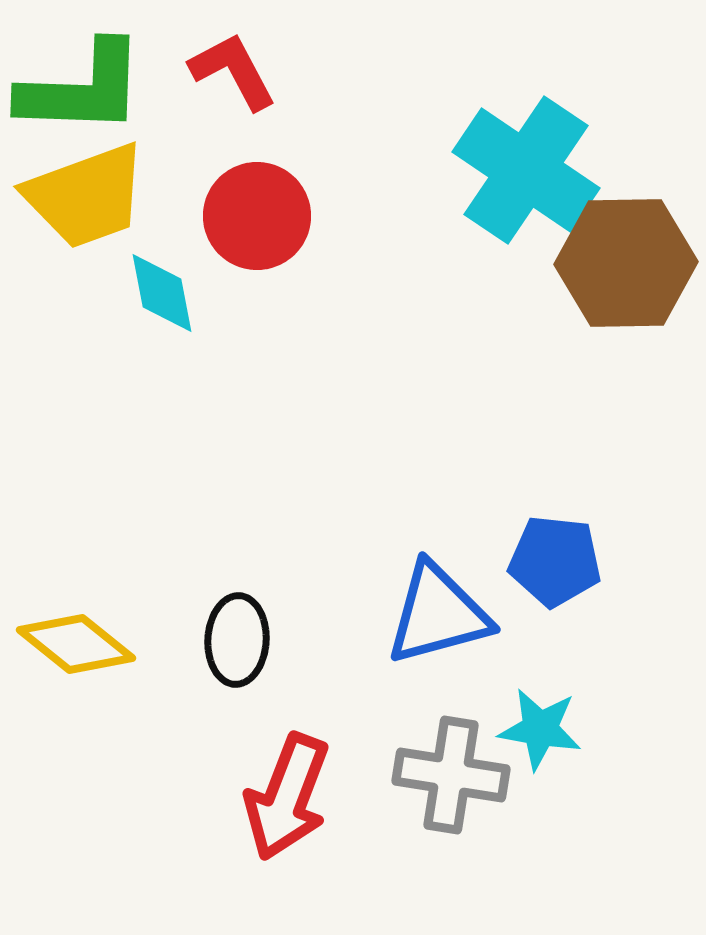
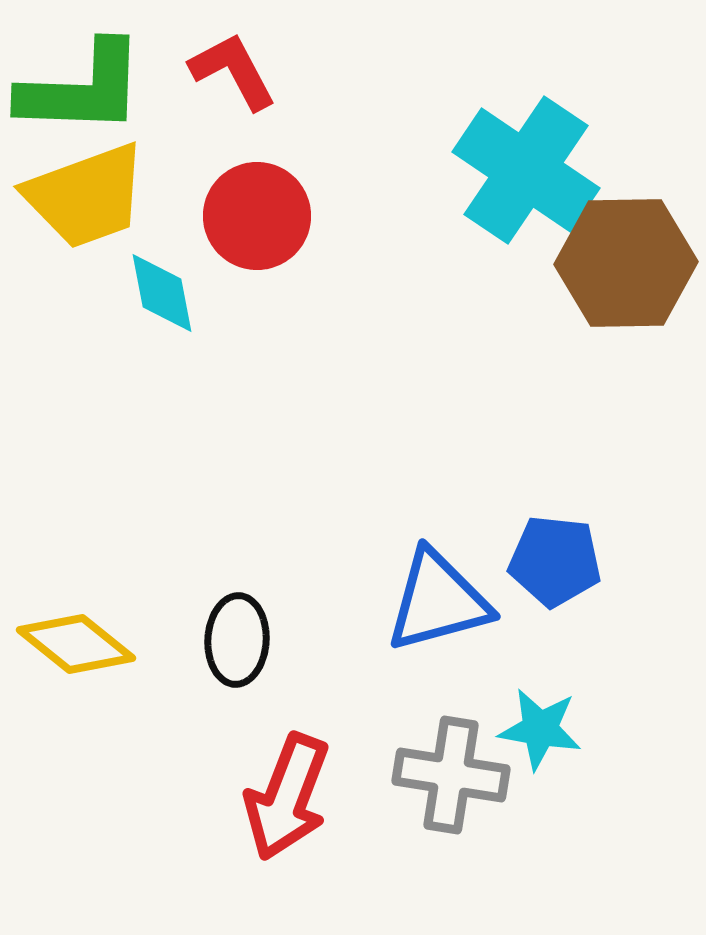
blue triangle: moved 13 px up
